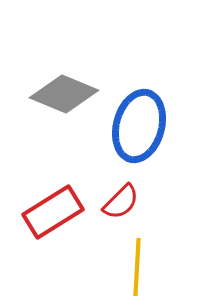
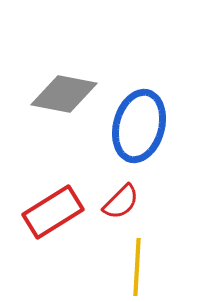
gray diamond: rotated 12 degrees counterclockwise
